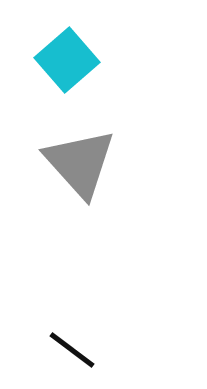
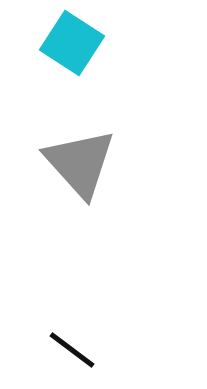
cyan square: moved 5 px right, 17 px up; rotated 16 degrees counterclockwise
